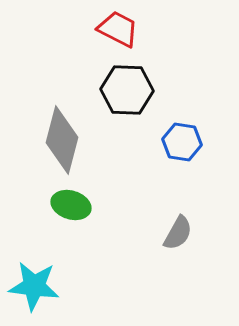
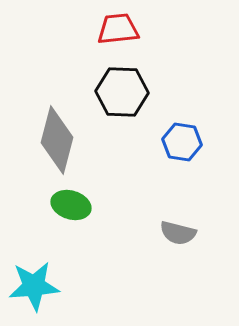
red trapezoid: rotated 33 degrees counterclockwise
black hexagon: moved 5 px left, 2 px down
gray diamond: moved 5 px left
gray semicircle: rotated 75 degrees clockwise
cyan star: rotated 12 degrees counterclockwise
